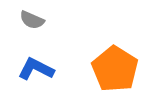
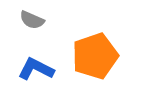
orange pentagon: moved 20 px left, 13 px up; rotated 21 degrees clockwise
